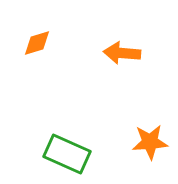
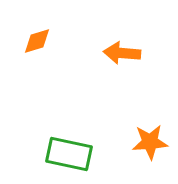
orange diamond: moved 2 px up
green rectangle: moved 2 px right; rotated 12 degrees counterclockwise
